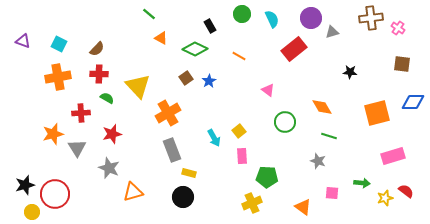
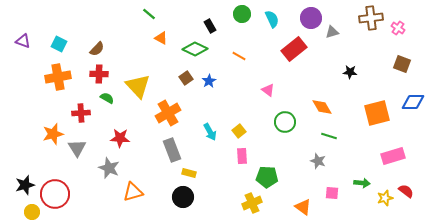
brown square at (402, 64): rotated 12 degrees clockwise
red star at (112, 134): moved 8 px right, 4 px down; rotated 18 degrees clockwise
cyan arrow at (214, 138): moved 4 px left, 6 px up
